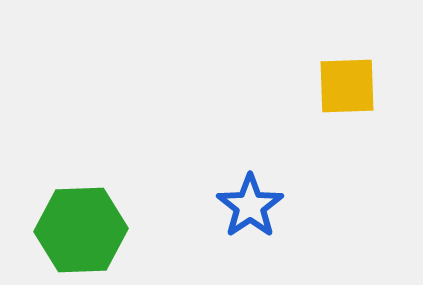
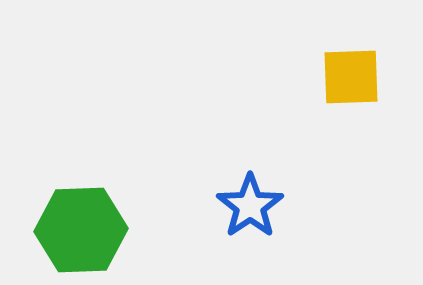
yellow square: moved 4 px right, 9 px up
